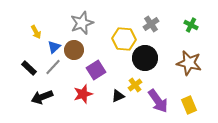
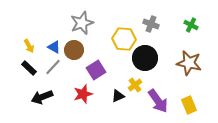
gray cross: rotated 35 degrees counterclockwise
yellow arrow: moved 7 px left, 14 px down
blue triangle: rotated 48 degrees counterclockwise
